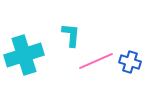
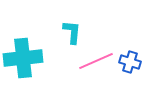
cyan L-shape: moved 1 px right, 3 px up
cyan cross: moved 1 px left, 3 px down; rotated 12 degrees clockwise
